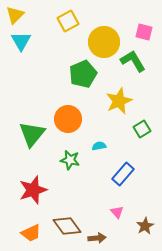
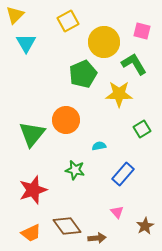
pink square: moved 2 px left, 1 px up
cyan triangle: moved 5 px right, 2 px down
green L-shape: moved 1 px right, 3 px down
yellow star: moved 7 px up; rotated 24 degrees clockwise
orange circle: moved 2 px left, 1 px down
green star: moved 5 px right, 10 px down
